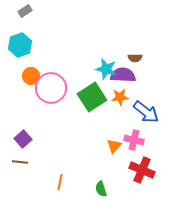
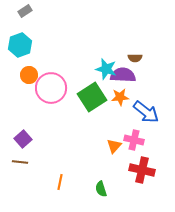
orange circle: moved 2 px left, 1 px up
red cross: rotated 10 degrees counterclockwise
